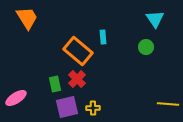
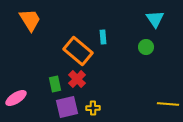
orange trapezoid: moved 3 px right, 2 px down
